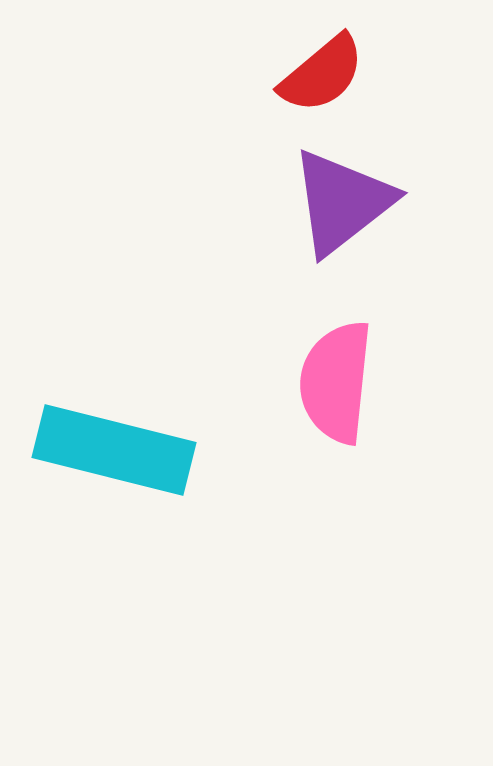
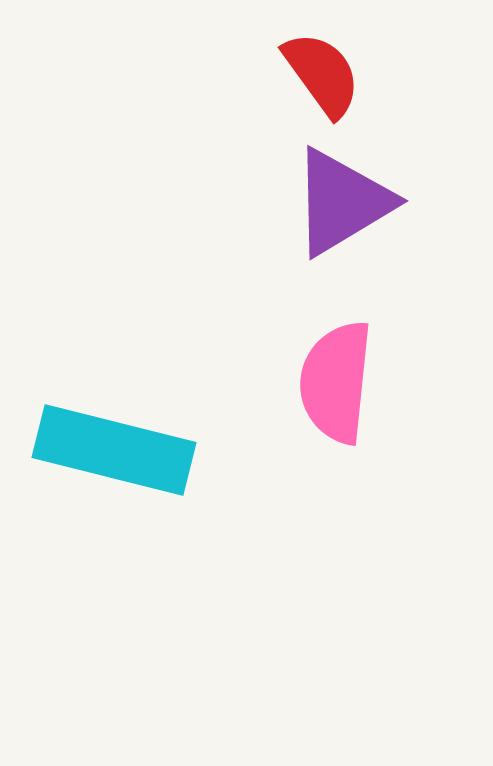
red semicircle: rotated 86 degrees counterclockwise
purple triangle: rotated 7 degrees clockwise
